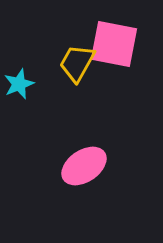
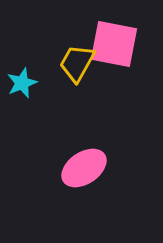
cyan star: moved 3 px right, 1 px up
pink ellipse: moved 2 px down
